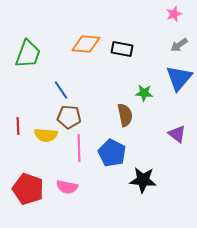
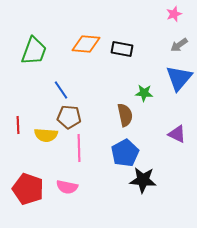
green trapezoid: moved 6 px right, 3 px up
red line: moved 1 px up
purple triangle: rotated 12 degrees counterclockwise
blue pentagon: moved 13 px right; rotated 16 degrees clockwise
